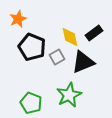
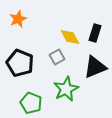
black rectangle: moved 1 px right; rotated 36 degrees counterclockwise
yellow diamond: rotated 15 degrees counterclockwise
black pentagon: moved 12 px left, 16 px down
black triangle: moved 12 px right, 5 px down
green star: moved 3 px left, 6 px up
